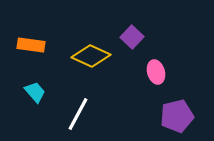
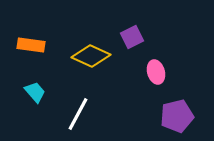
purple square: rotated 20 degrees clockwise
